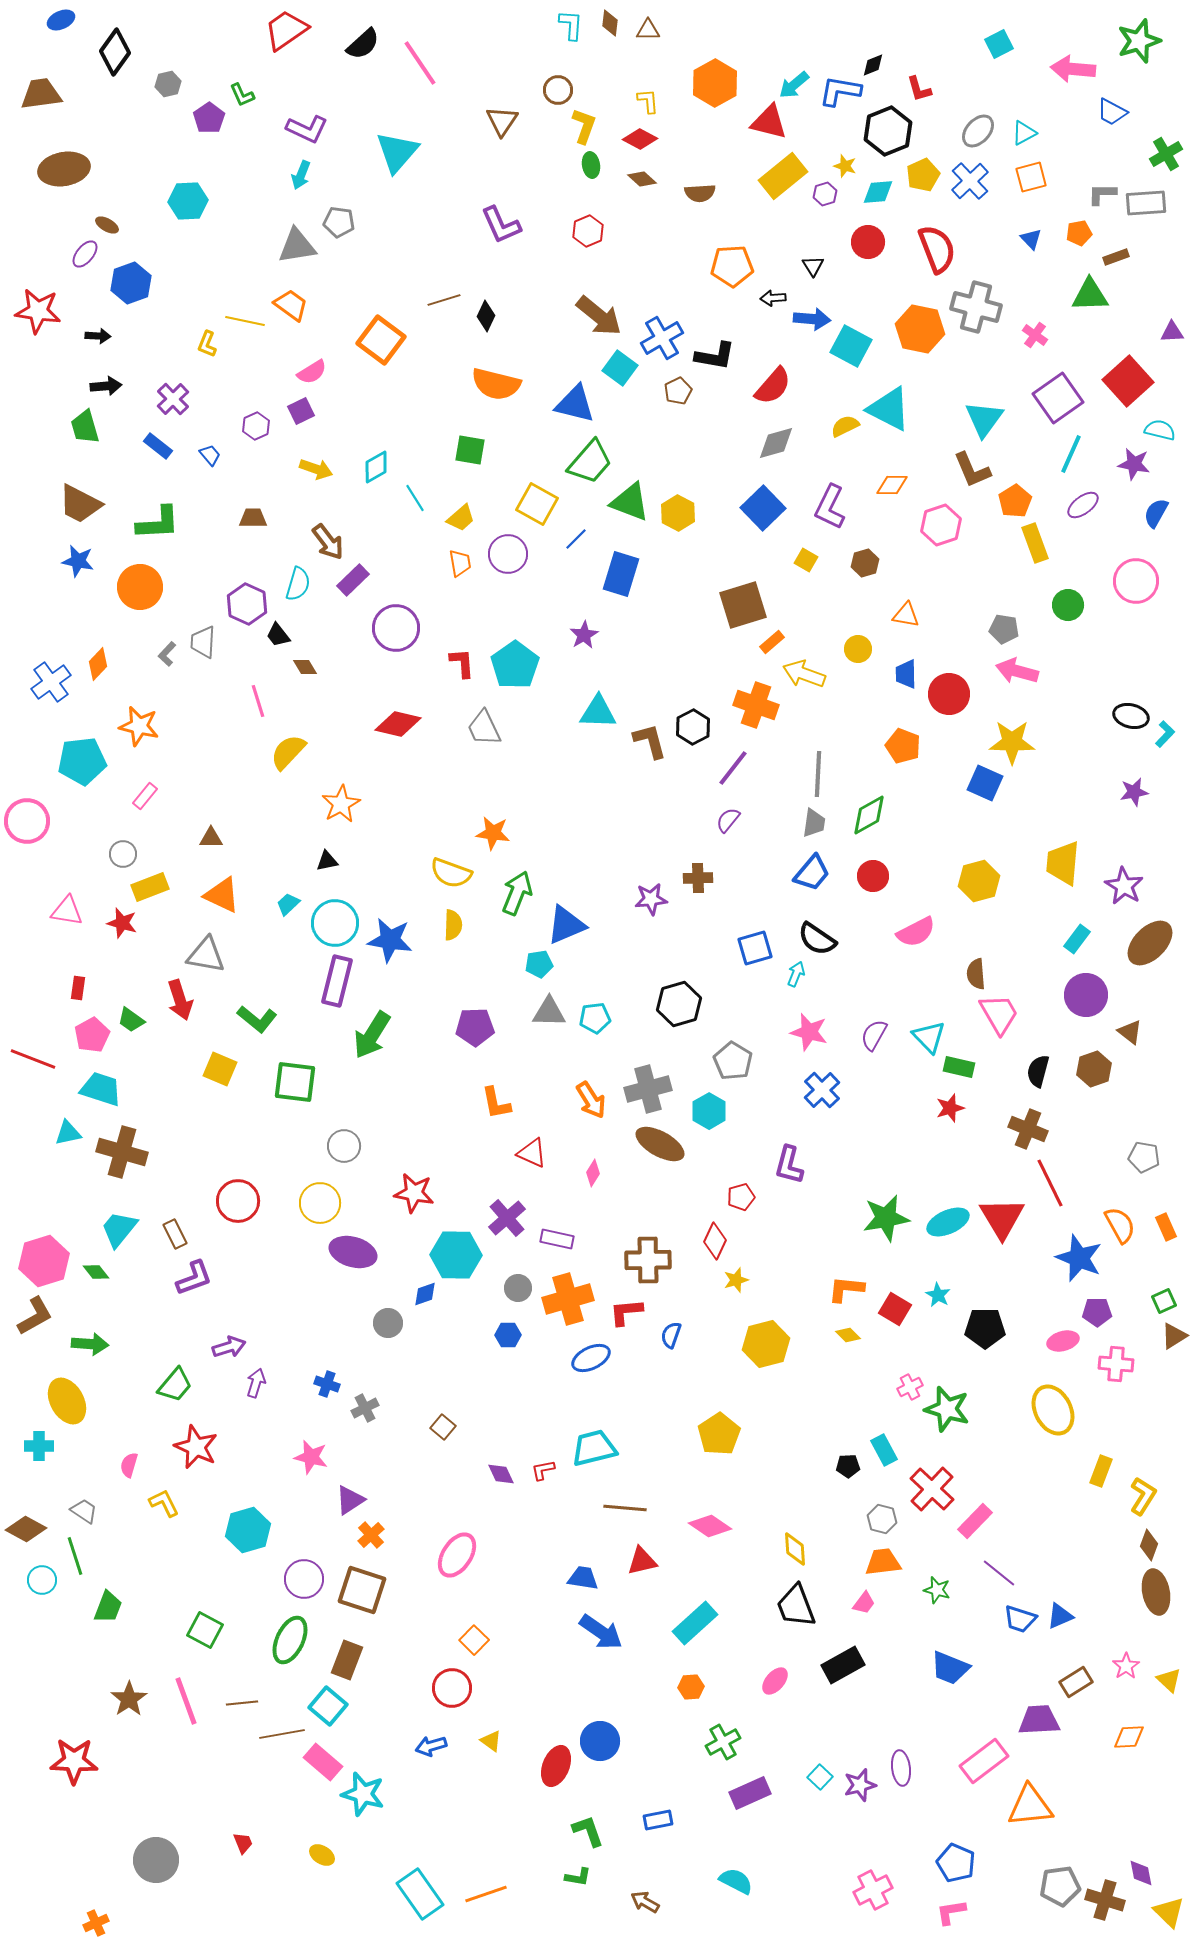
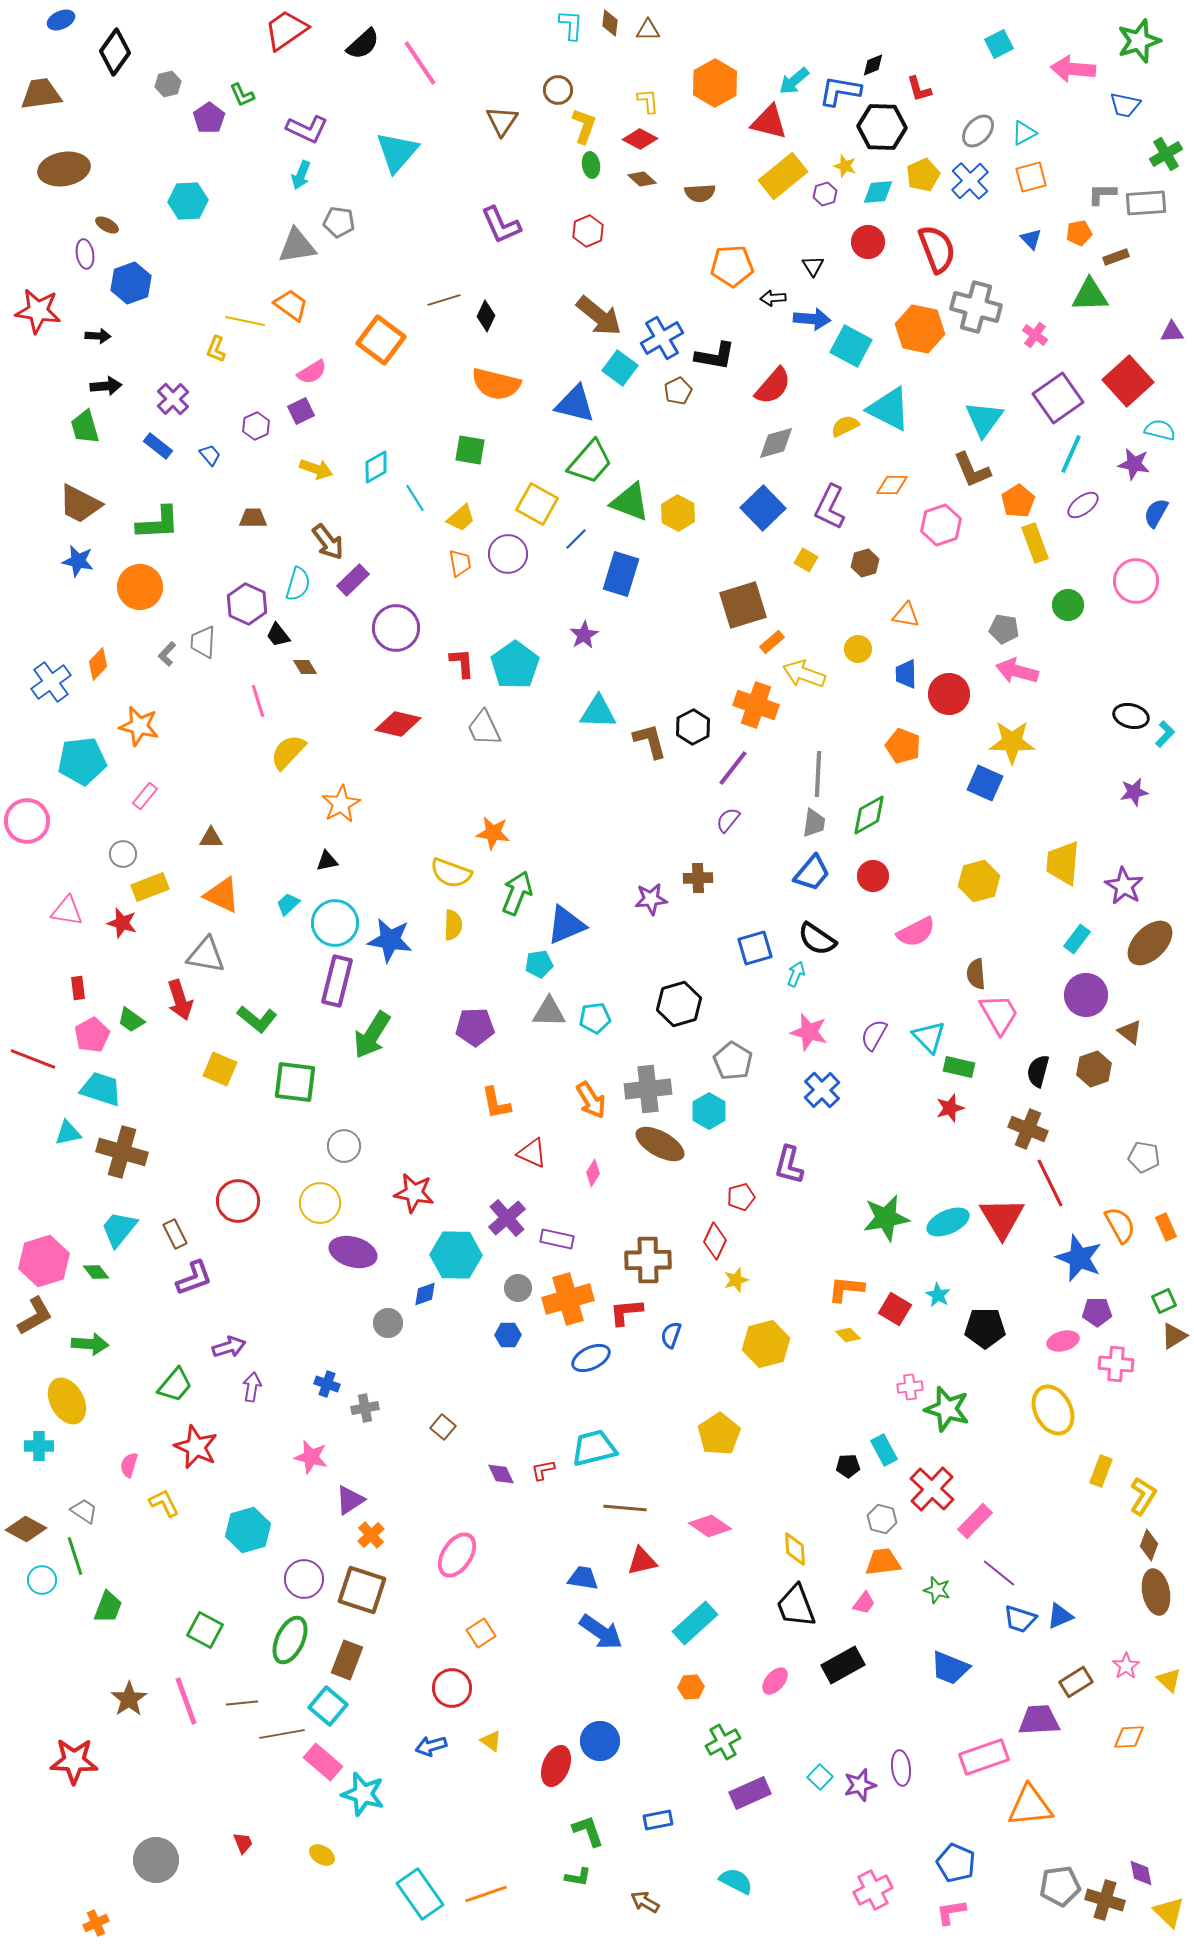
cyan arrow at (794, 85): moved 4 px up
blue trapezoid at (1112, 112): moved 13 px right, 7 px up; rotated 16 degrees counterclockwise
black hexagon at (888, 131): moved 6 px left, 4 px up; rotated 24 degrees clockwise
purple ellipse at (85, 254): rotated 48 degrees counterclockwise
yellow L-shape at (207, 344): moved 9 px right, 5 px down
orange pentagon at (1015, 501): moved 3 px right
red rectangle at (78, 988): rotated 15 degrees counterclockwise
gray cross at (648, 1089): rotated 9 degrees clockwise
purple arrow at (256, 1383): moved 4 px left, 4 px down; rotated 8 degrees counterclockwise
pink cross at (910, 1387): rotated 20 degrees clockwise
gray cross at (365, 1408): rotated 16 degrees clockwise
orange square at (474, 1640): moved 7 px right, 7 px up; rotated 12 degrees clockwise
pink rectangle at (984, 1761): moved 4 px up; rotated 18 degrees clockwise
